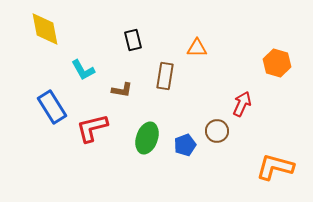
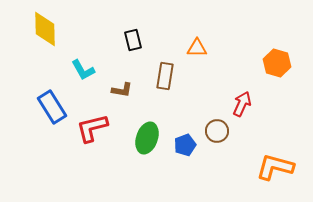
yellow diamond: rotated 9 degrees clockwise
